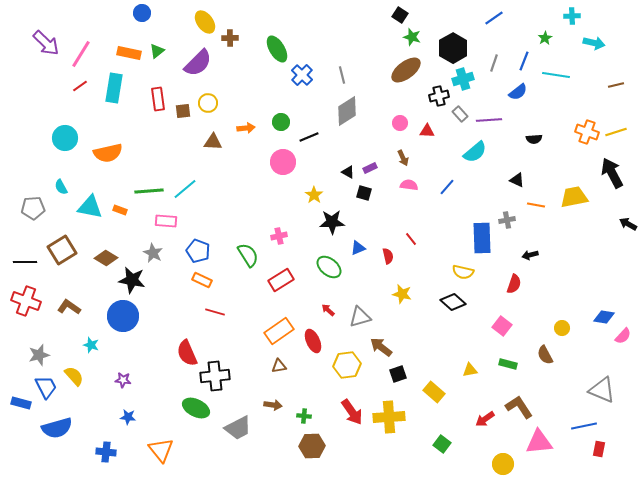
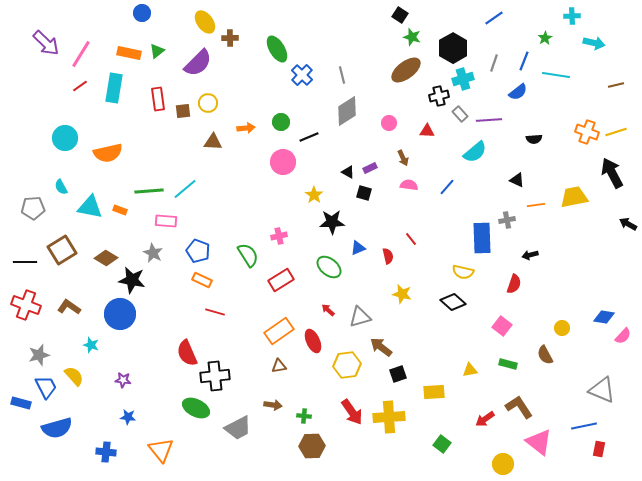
pink circle at (400, 123): moved 11 px left
orange line at (536, 205): rotated 18 degrees counterclockwise
red cross at (26, 301): moved 4 px down
blue circle at (123, 316): moved 3 px left, 2 px up
yellow rectangle at (434, 392): rotated 45 degrees counterclockwise
pink triangle at (539, 442): rotated 44 degrees clockwise
